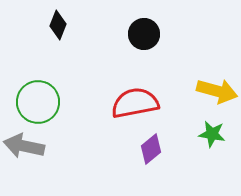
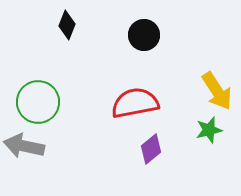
black diamond: moved 9 px right
black circle: moved 1 px down
yellow arrow: rotated 42 degrees clockwise
green star: moved 3 px left, 4 px up; rotated 24 degrees counterclockwise
